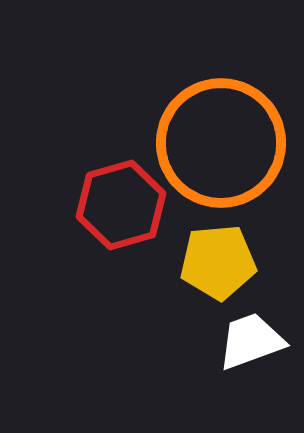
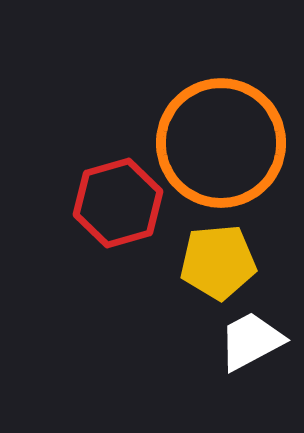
red hexagon: moved 3 px left, 2 px up
white trapezoid: rotated 8 degrees counterclockwise
